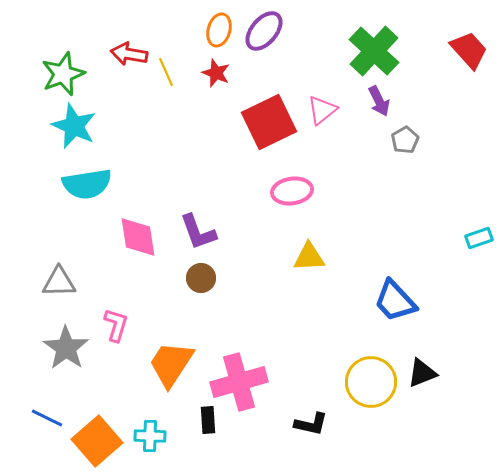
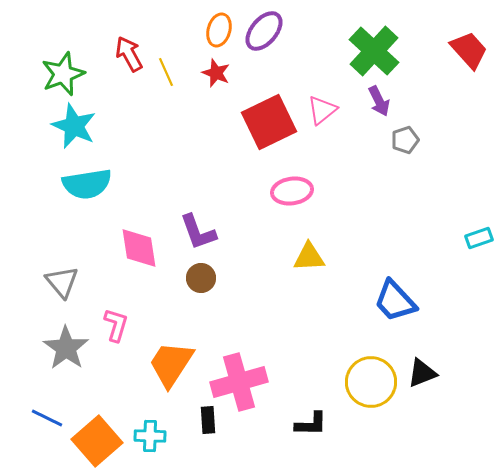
red arrow: rotated 51 degrees clockwise
gray pentagon: rotated 12 degrees clockwise
pink diamond: moved 1 px right, 11 px down
gray triangle: moved 3 px right; rotated 51 degrees clockwise
black L-shape: rotated 12 degrees counterclockwise
